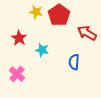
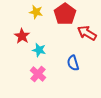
red pentagon: moved 6 px right, 1 px up
red star: moved 3 px right, 2 px up
cyan star: moved 3 px left
blue semicircle: moved 1 px left, 1 px down; rotated 21 degrees counterclockwise
pink cross: moved 21 px right
